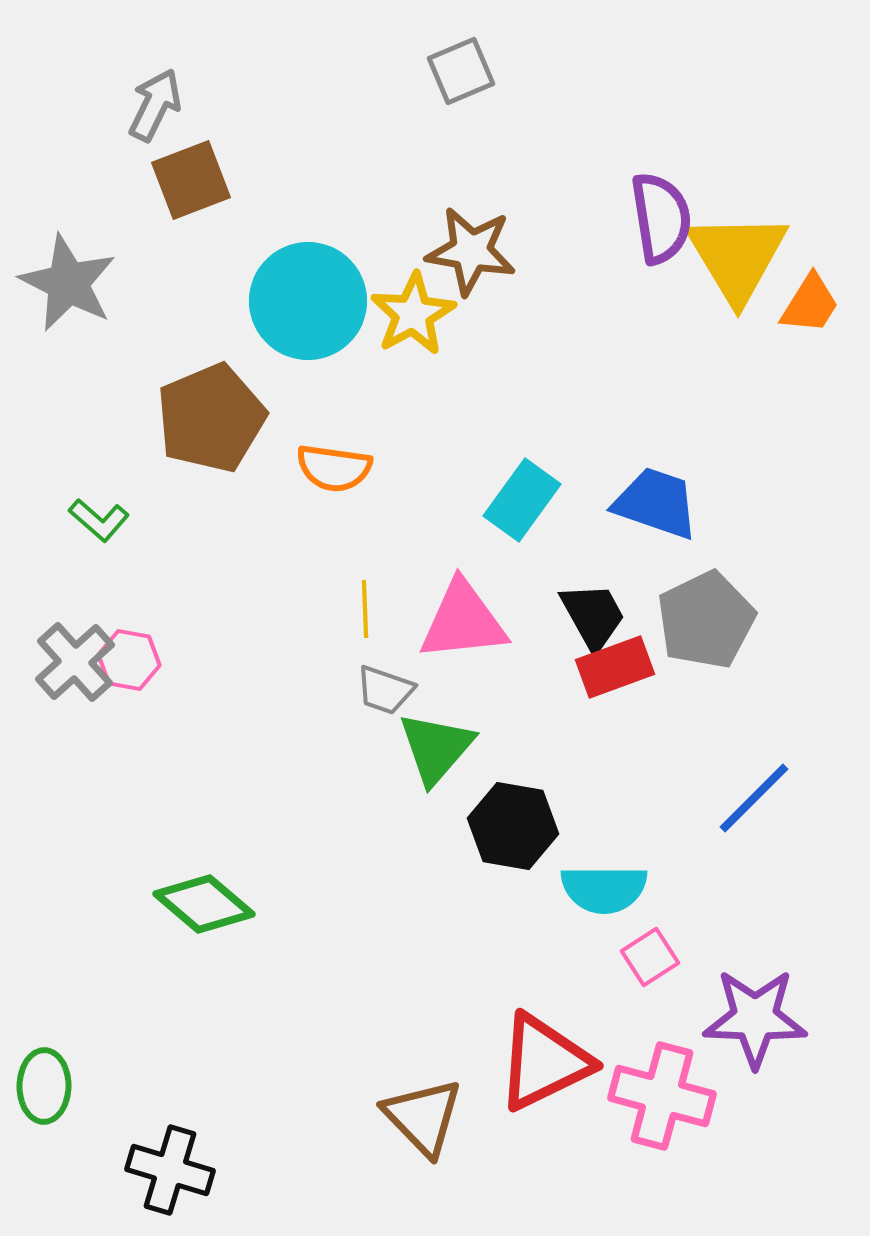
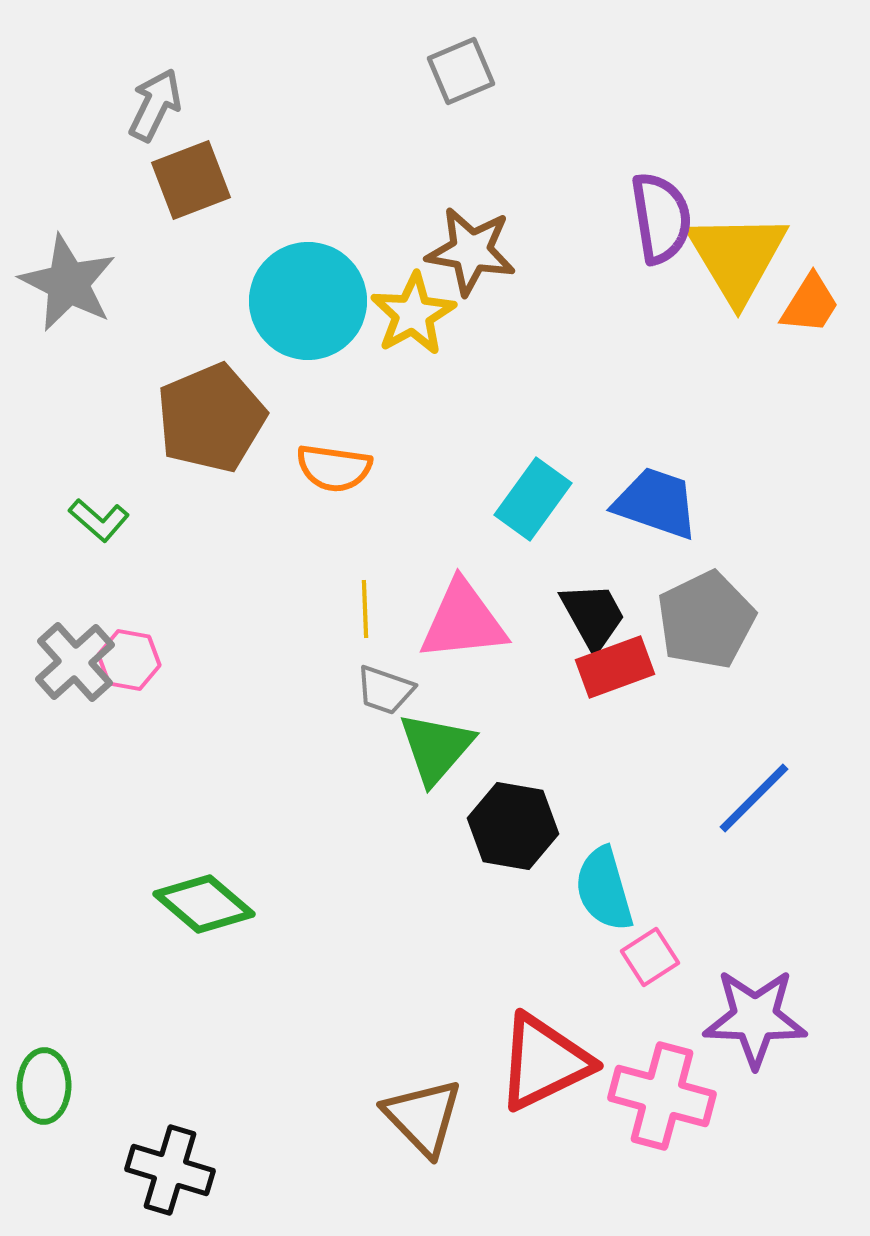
cyan rectangle: moved 11 px right, 1 px up
cyan semicircle: rotated 74 degrees clockwise
